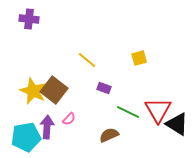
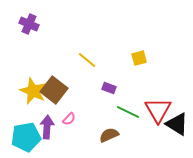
purple cross: moved 5 px down; rotated 18 degrees clockwise
purple rectangle: moved 5 px right
